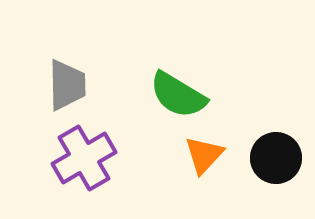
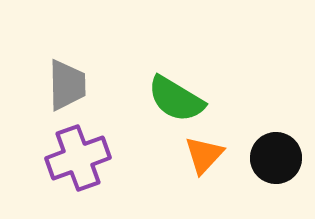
green semicircle: moved 2 px left, 4 px down
purple cross: moved 6 px left; rotated 10 degrees clockwise
